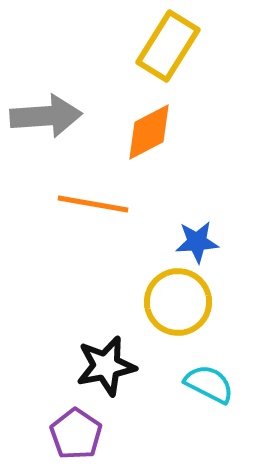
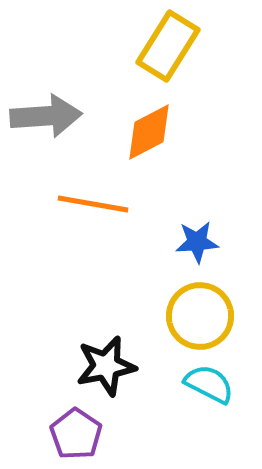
yellow circle: moved 22 px right, 14 px down
